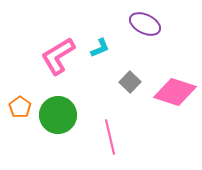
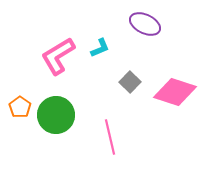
green circle: moved 2 px left
